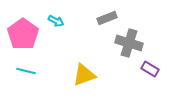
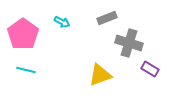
cyan arrow: moved 6 px right, 1 px down
cyan line: moved 1 px up
yellow triangle: moved 16 px right
